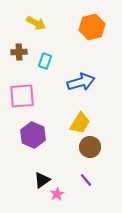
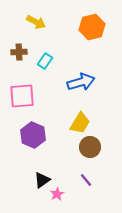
yellow arrow: moved 1 px up
cyan rectangle: rotated 14 degrees clockwise
